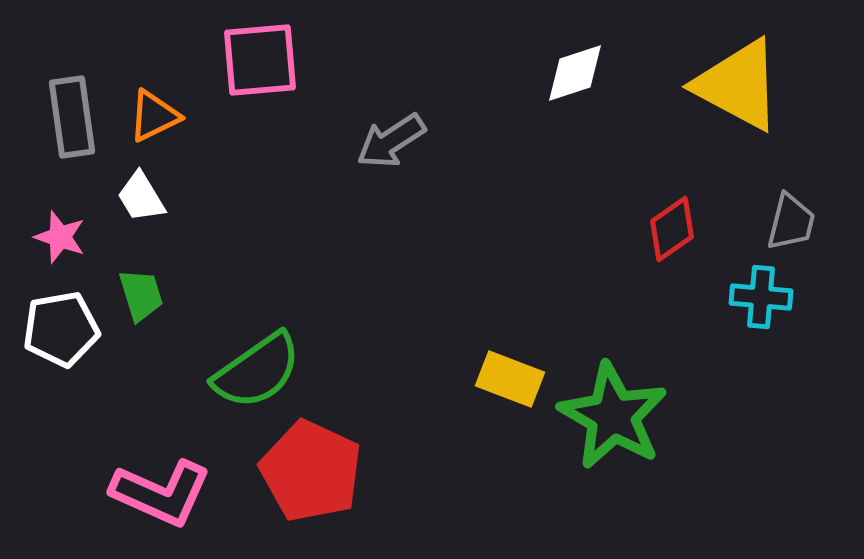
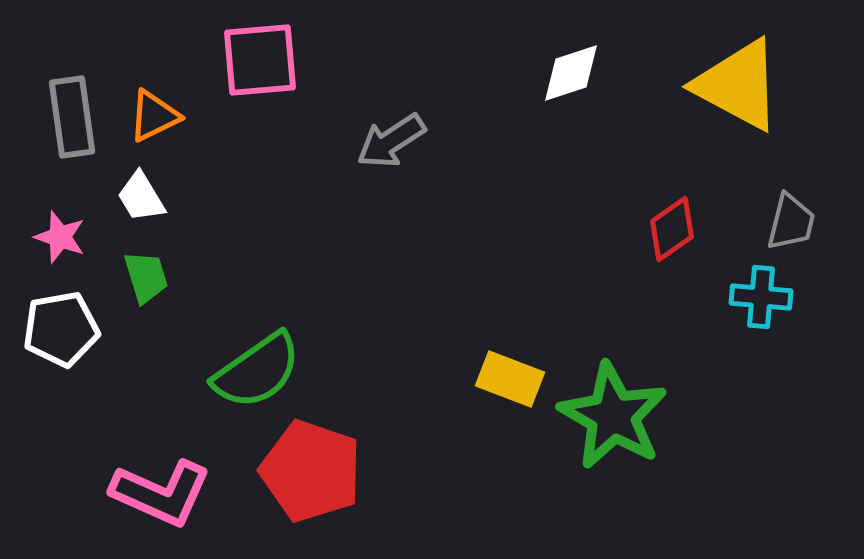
white diamond: moved 4 px left
green trapezoid: moved 5 px right, 18 px up
red pentagon: rotated 6 degrees counterclockwise
